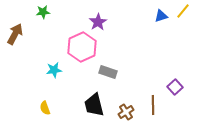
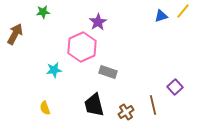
brown line: rotated 12 degrees counterclockwise
